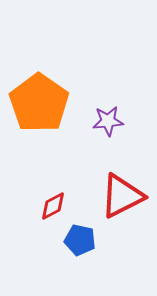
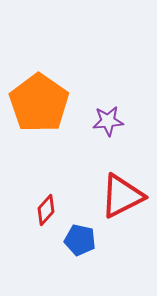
red diamond: moved 7 px left, 4 px down; rotated 20 degrees counterclockwise
